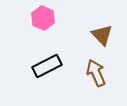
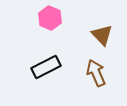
pink hexagon: moved 7 px right
black rectangle: moved 1 px left, 1 px down
